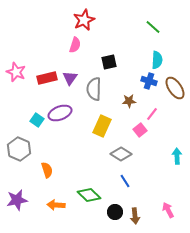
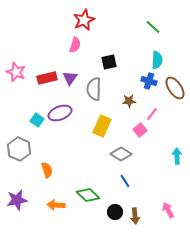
green diamond: moved 1 px left
